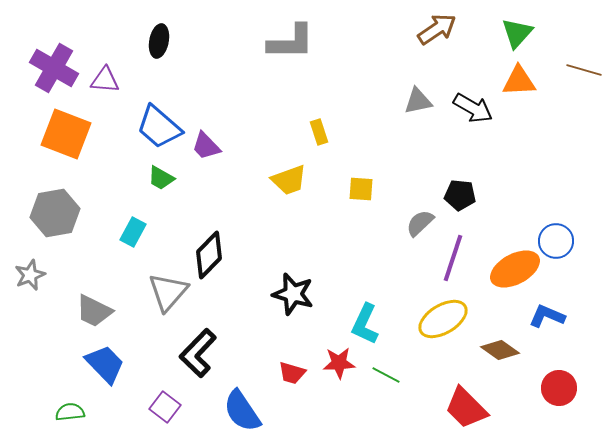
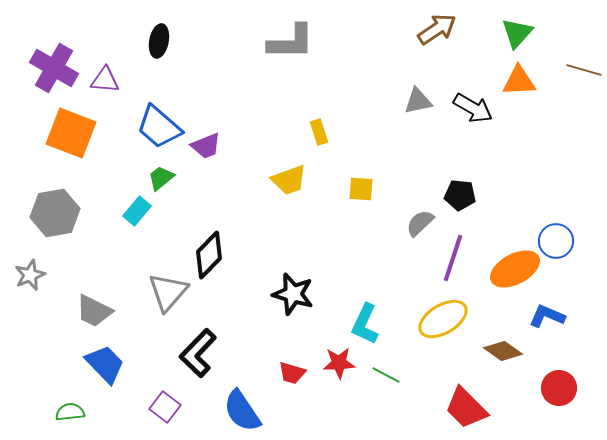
orange square at (66, 134): moved 5 px right, 1 px up
purple trapezoid at (206, 146): rotated 68 degrees counterclockwise
green trapezoid at (161, 178): rotated 112 degrees clockwise
cyan rectangle at (133, 232): moved 4 px right, 21 px up; rotated 12 degrees clockwise
brown diamond at (500, 350): moved 3 px right, 1 px down
